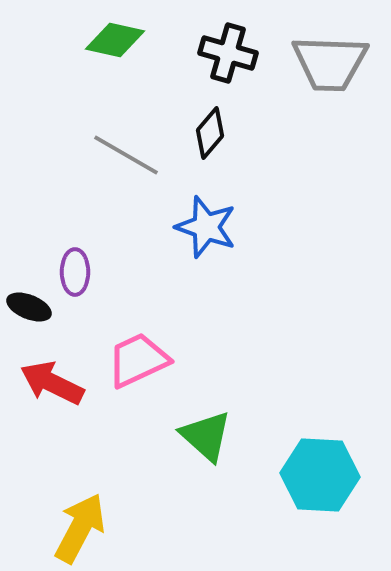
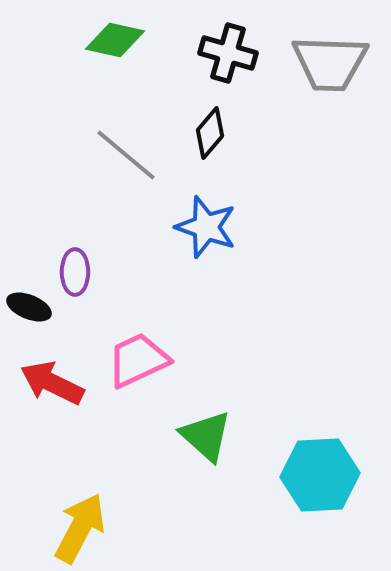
gray line: rotated 10 degrees clockwise
cyan hexagon: rotated 6 degrees counterclockwise
